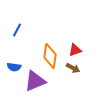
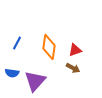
blue line: moved 13 px down
orange diamond: moved 1 px left, 9 px up
blue semicircle: moved 2 px left, 6 px down
purple triangle: rotated 25 degrees counterclockwise
